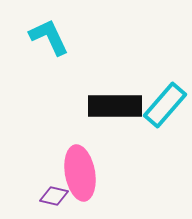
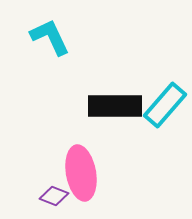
cyan L-shape: moved 1 px right
pink ellipse: moved 1 px right
purple diamond: rotated 8 degrees clockwise
